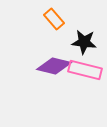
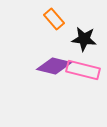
black star: moved 3 px up
pink rectangle: moved 2 px left
